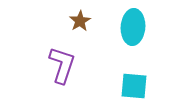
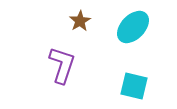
cyan ellipse: rotated 40 degrees clockwise
cyan square: rotated 8 degrees clockwise
